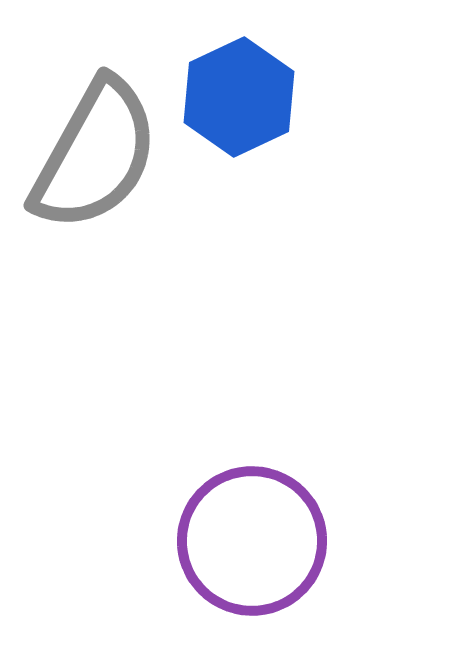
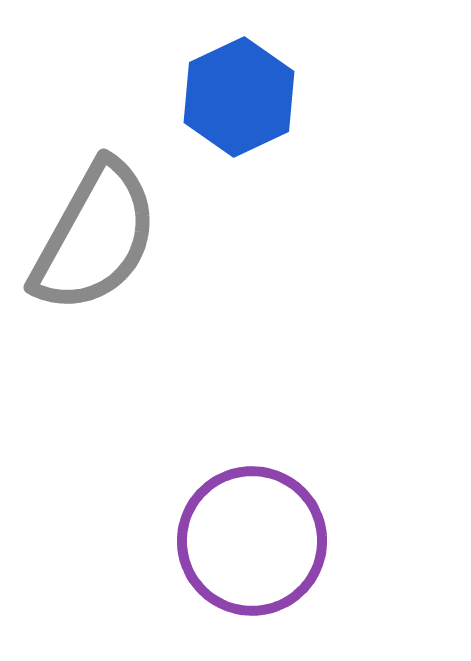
gray semicircle: moved 82 px down
